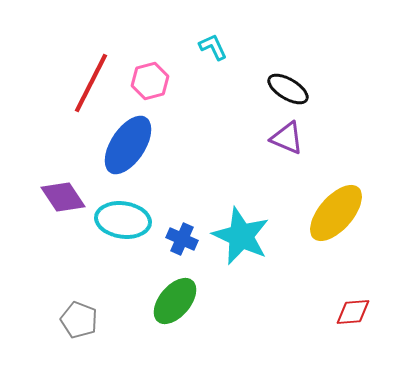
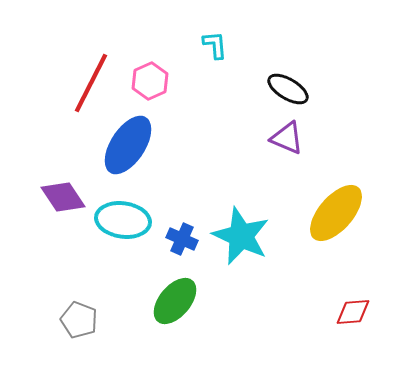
cyan L-shape: moved 2 px right, 2 px up; rotated 20 degrees clockwise
pink hexagon: rotated 9 degrees counterclockwise
